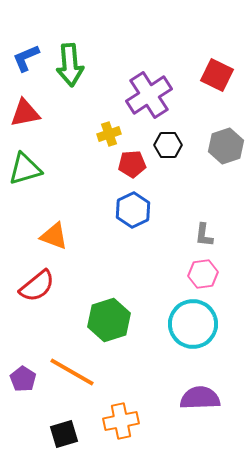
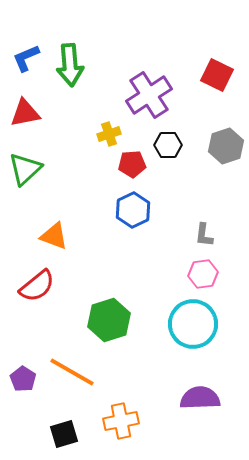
green triangle: rotated 27 degrees counterclockwise
